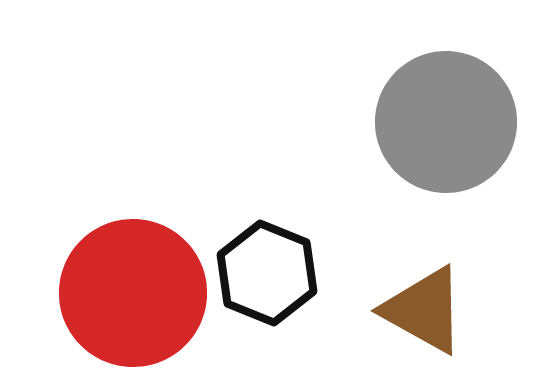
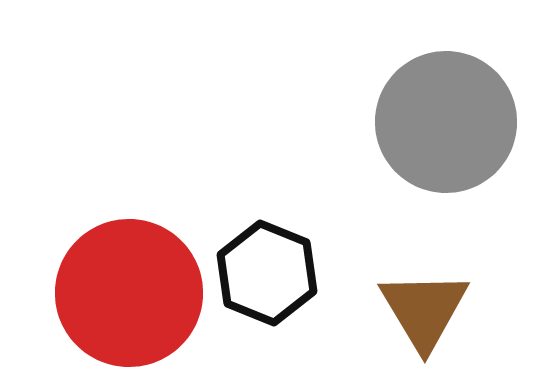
red circle: moved 4 px left
brown triangle: rotated 30 degrees clockwise
